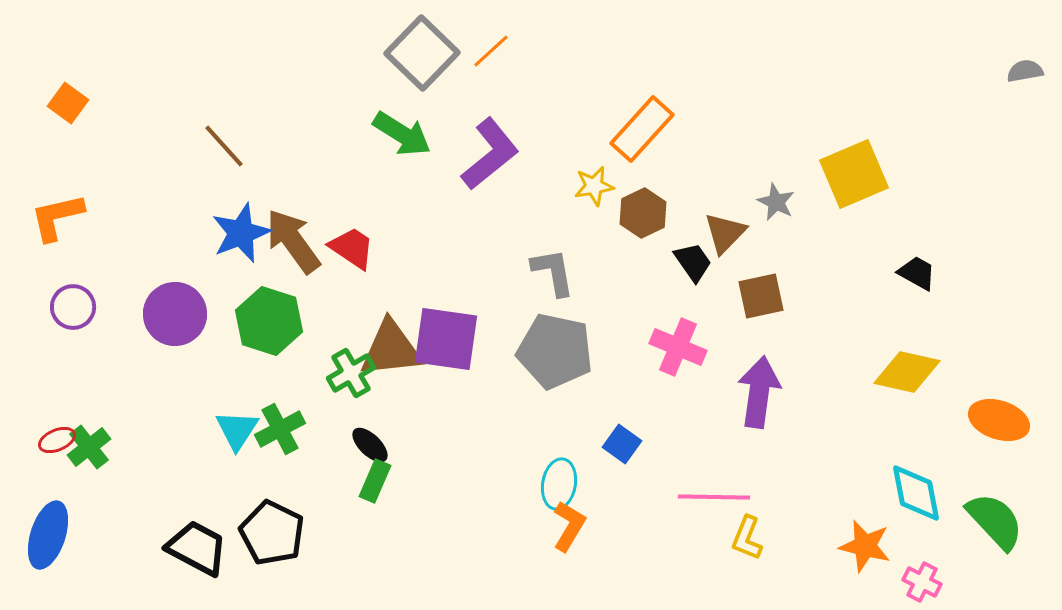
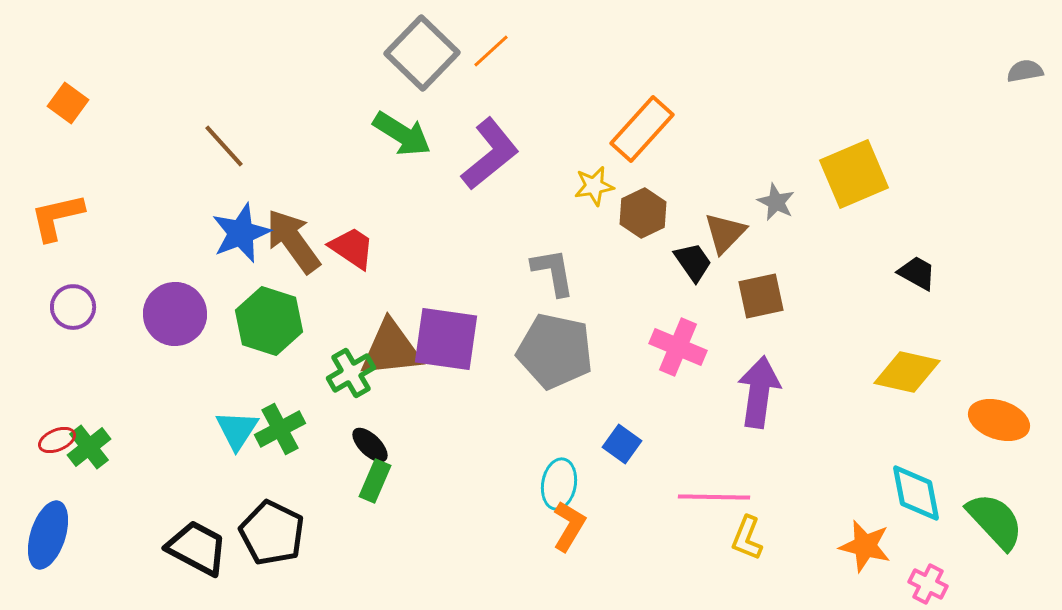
pink cross at (922, 582): moved 6 px right, 2 px down
